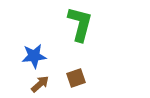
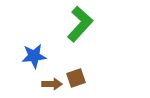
green L-shape: rotated 27 degrees clockwise
brown arrow: moved 12 px right; rotated 42 degrees clockwise
